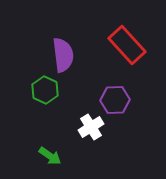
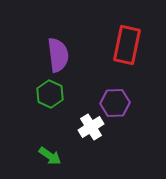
red rectangle: rotated 54 degrees clockwise
purple semicircle: moved 5 px left
green hexagon: moved 5 px right, 4 px down
purple hexagon: moved 3 px down
